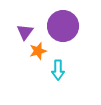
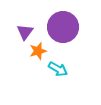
purple circle: moved 1 px down
cyan arrow: moved 1 px up; rotated 60 degrees counterclockwise
